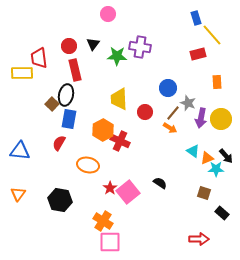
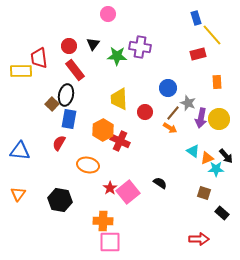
red rectangle at (75, 70): rotated 25 degrees counterclockwise
yellow rectangle at (22, 73): moved 1 px left, 2 px up
yellow circle at (221, 119): moved 2 px left
orange cross at (103, 221): rotated 30 degrees counterclockwise
